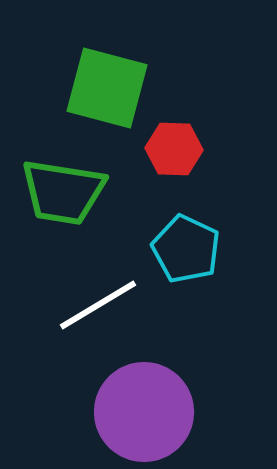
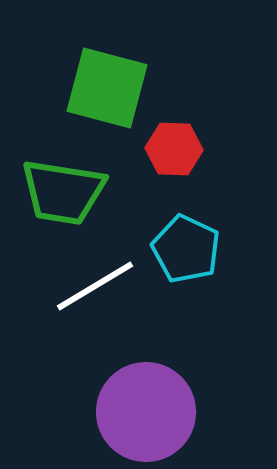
white line: moved 3 px left, 19 px up
purple circle: moved 2 px right
